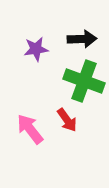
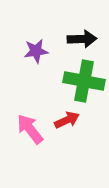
purple star: moved 2 px down
green cross: rotated 9 degrees counterclockwise
red arrow: rotated 80 degrees counterclockwise
